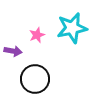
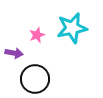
purple arrow: moved 1 px right, 2 px down
